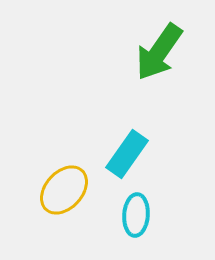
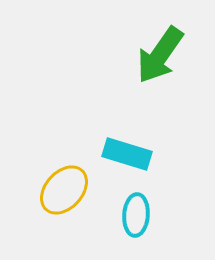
green arrow: moved 1 px right, 3 px down
cyan rectangle: rotated 72 degrees clockwise
